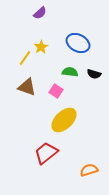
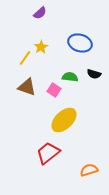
blue ellipse: moved 2 px right; rotated 10 degrees counterclockwise
green semicircle: moved 5 px down
pink square: moved 2 px left, 1 px up
red trapezoid: moved 2 px right
